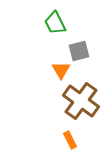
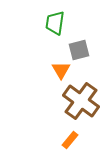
green trapezoid: rotated 35 degrees clockwise
gray square: moved 1 px up
orange rectangle: rotated 66 degrees clockwise
